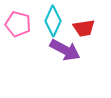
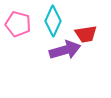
red trapezoid: moved 2 px right, 6 px down
purple arrow: rotated 44 degrees counterclockwise
